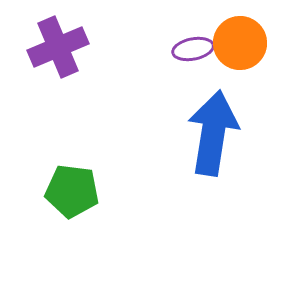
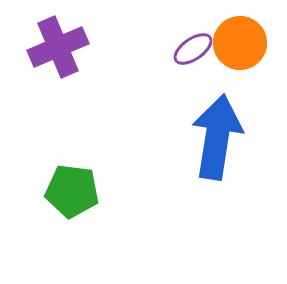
purple ellipse: rotated 24 degrees counterclockwise
blue arrow: moved 4 px right, 4 px down
